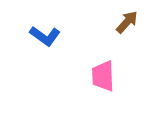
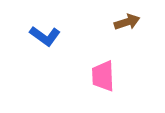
brown arrow: rotated 30 degrees clockwise
